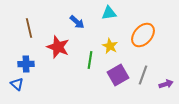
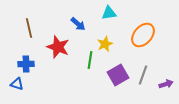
blue arrow: moved 1 px right, 2 px down
yellow star: moved 5 px left, 2 px up; rotated 21 degrees clockwise
blue triangle: rotated 24 degrees counterclockwise
